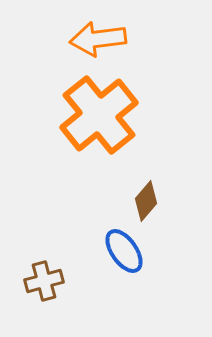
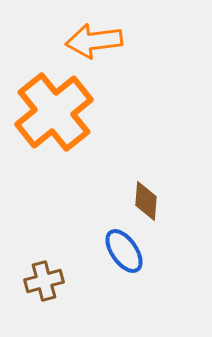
orange arrow: moved 4 px left, 2 px down
orange cross: moved 45 px left, 3 px up
brown diamond: rotated 36 degrees counterclockwise
